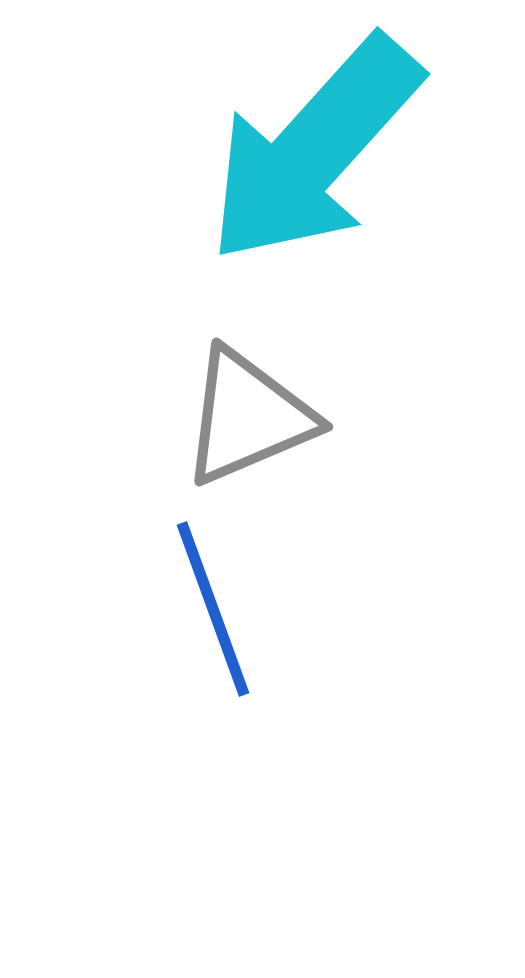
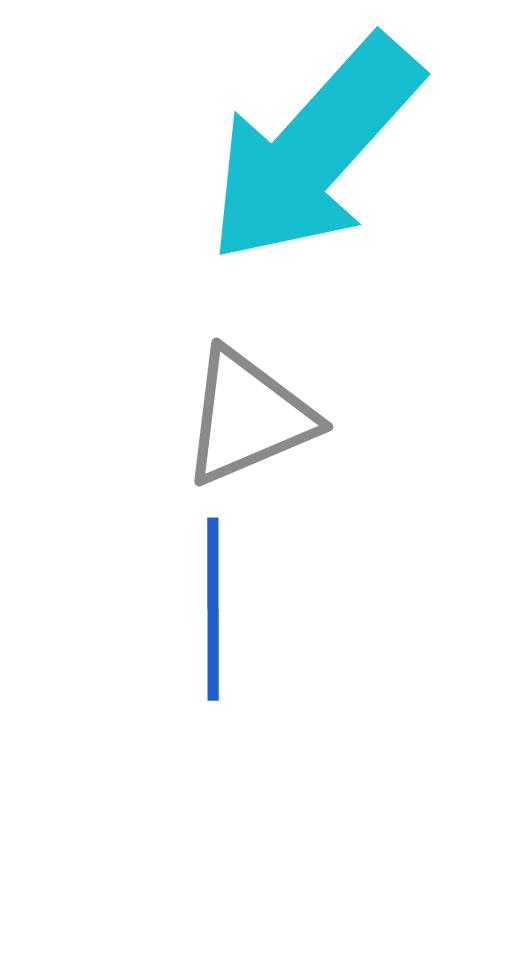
blue line: rotated 20 degrees clockwise
